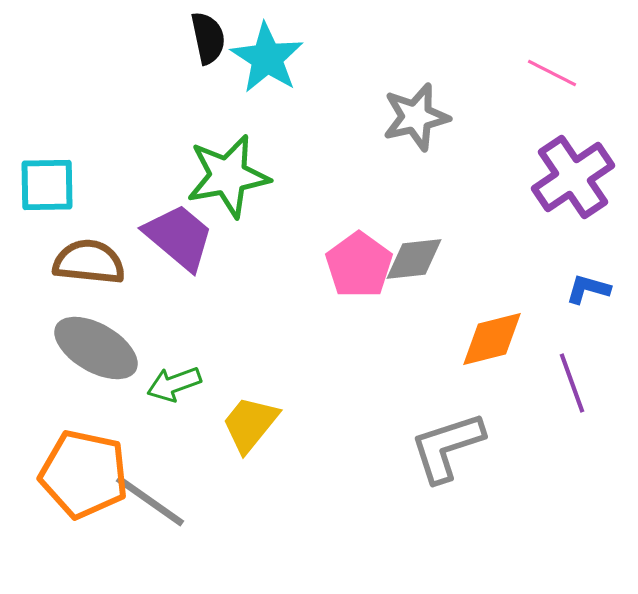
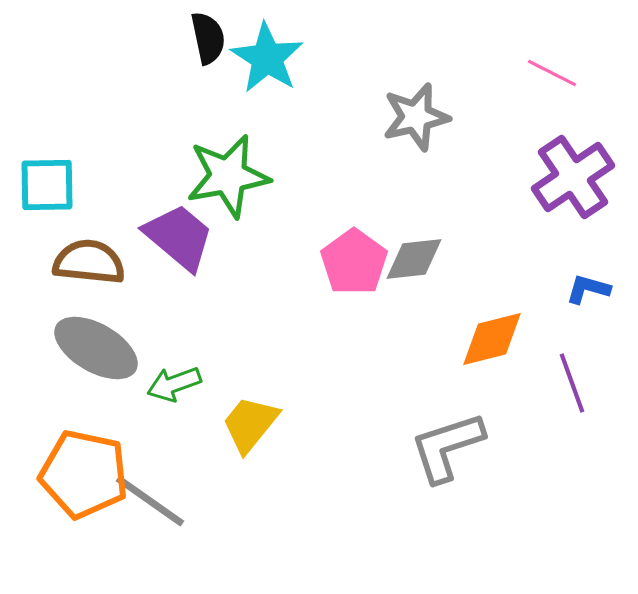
pink pentagon: moved 5 px left, 3 px up
